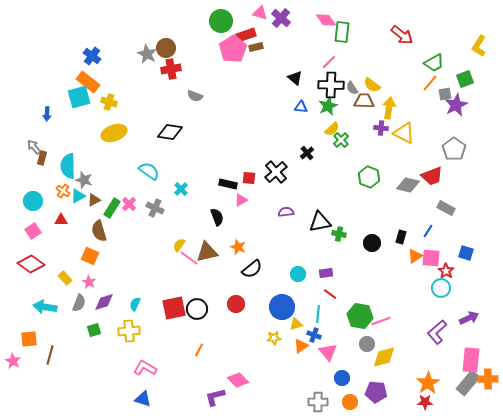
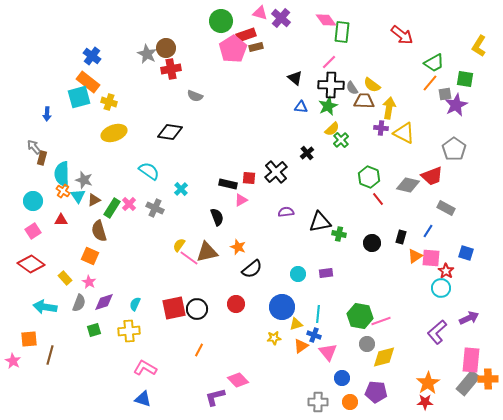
green square at (465, 79): rotated 30 degrees clockwise
cyan semicircle at (68, 166): moved 6 px left, 8 px down
cyan triangle at (78, 196): rotated 35 degrees counterclockwise
red line at (330, 294): moved 48 px right, 95 px up; rotated 16 degrees clockwise
